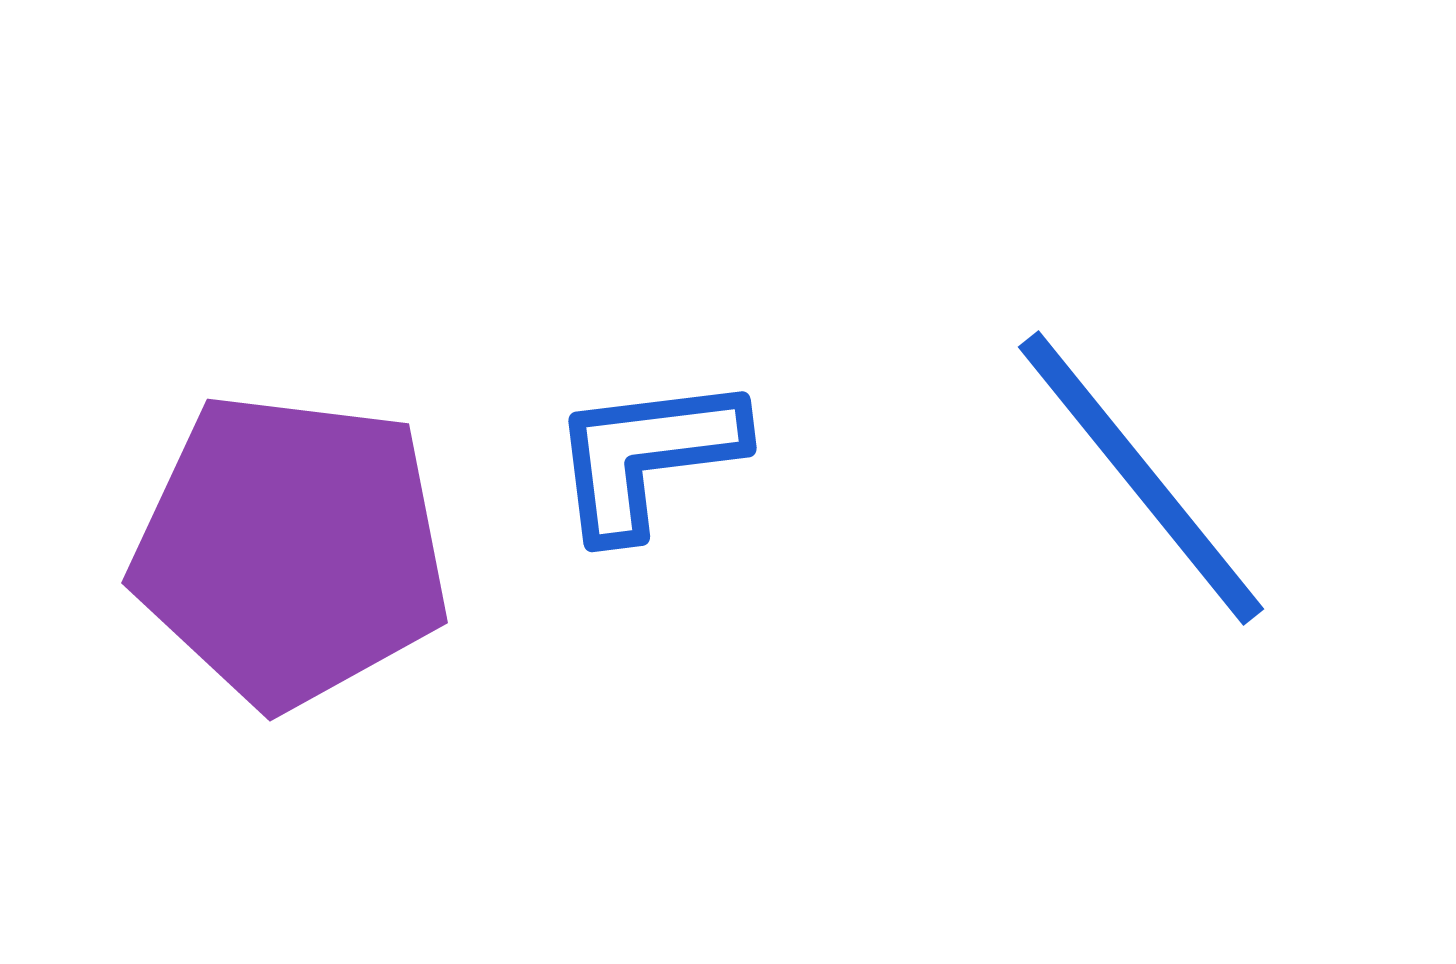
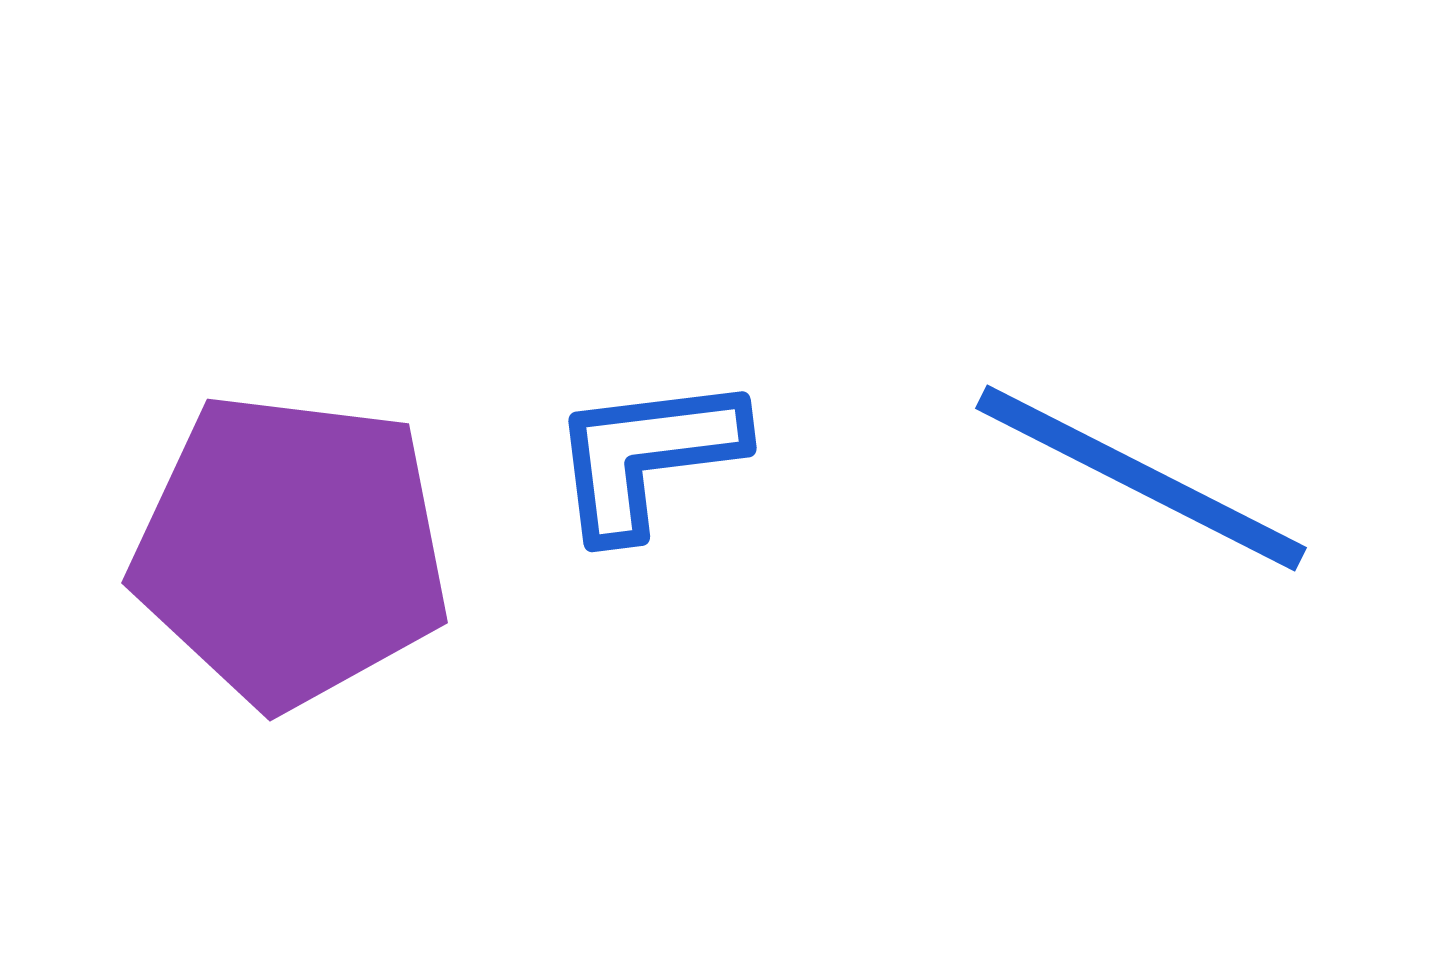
blue line: rotated 24 degrees counterclockwise
